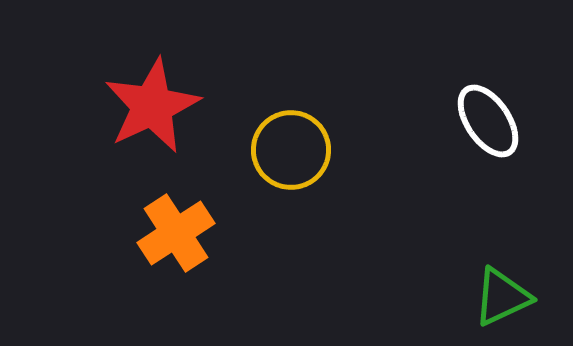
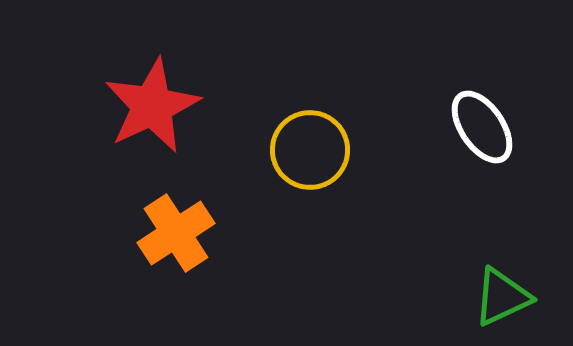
white ellipse: moved 6 px left, 6 px down
yellow circle: moved 19 px right
